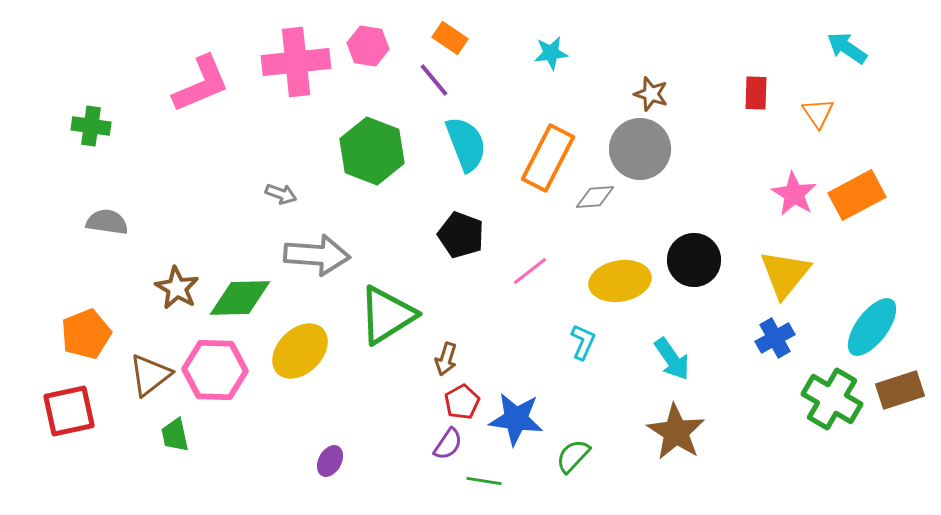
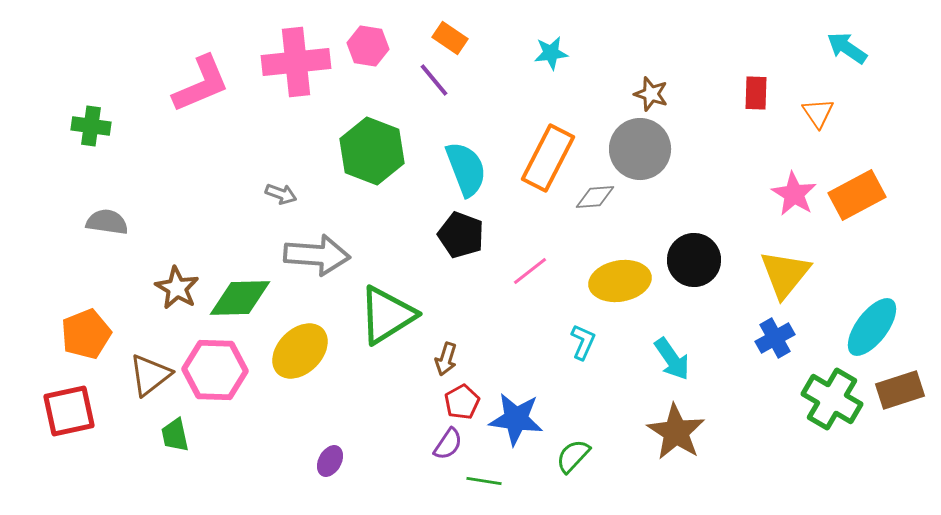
cyan semicircle at (466, 144): moved 25 px down
